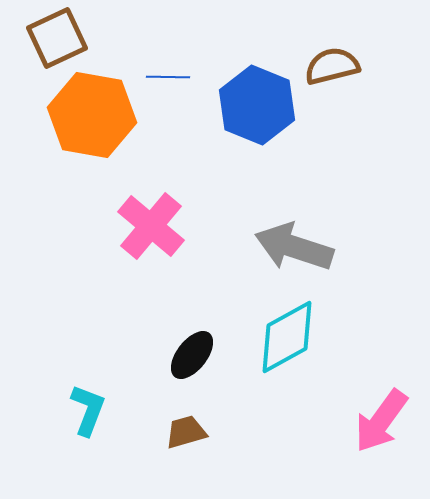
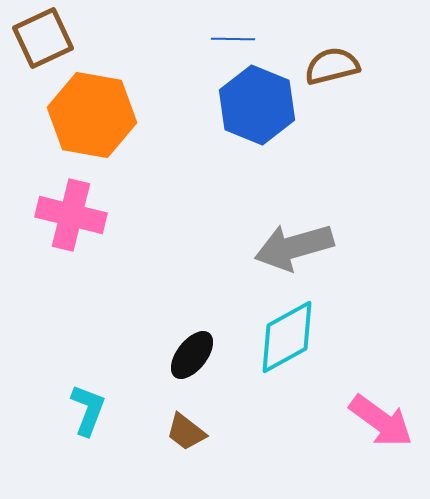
brown square: moved 14 px left
blue line: moved 65 px right, 38 px up
pink cross: moved 80 px left, 11 px up; rotated 26 degrees counterclockwise
gray arrow: rotated 34 degrees counterclockwise
pink arrow: rotated 90 degrees counterclockwise
brown trapezoid: rotated 126 degrees counterclockwise
